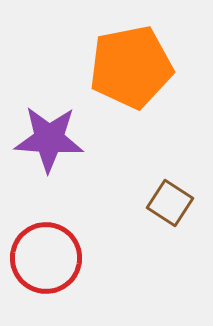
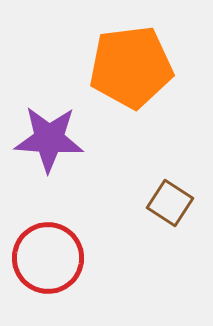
orange pentagon: rotated 4 degrees clockwise
red circle: moved 2 px right
